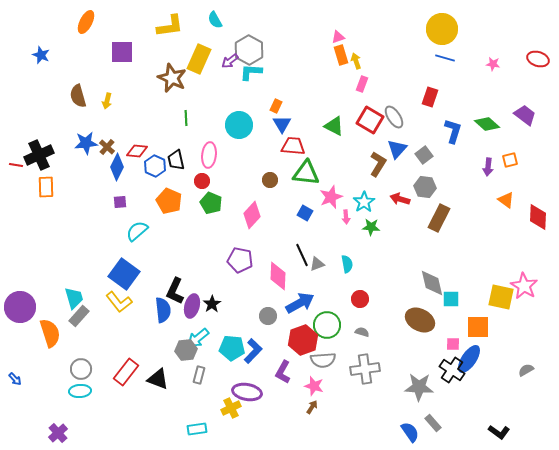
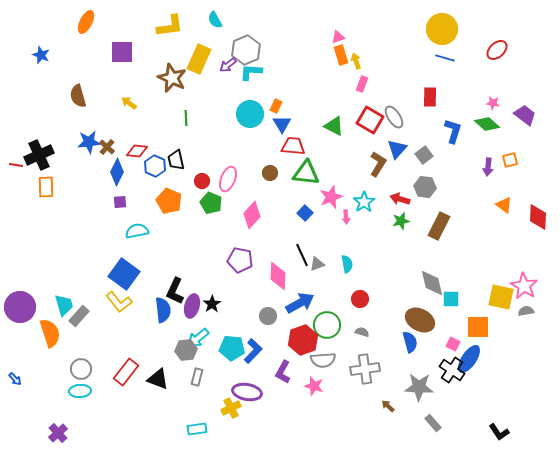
gray hexagon at (249, 50): moved 3 px left; rotated 8 degrees clockwise
red ellipse at (538, 59): moved 41 px left, 9 px up; rotated 60 degrees counterclockwise
purple arrow at (230, 61): moved 2 px left, 4 px down
pink star at (493, 64): moved 39 px down
red rectangle at (430, 97): rotated 18 degrees counterclockwise
yellow arrow at (107, 101): moved 22 px right, 2 px down; rotated 112 degrees clockwise
cyan circle at (239, 125): moved 11 px right, 11 px up
blue star at (86, 143): moved 3 px right, 1 px up
pink ellipse at (209, 155): moved 19 px right, 24 px down; rotated 15 degrees clockwise
blue diamond at (117, 167): moved 5 px down
brown circle at (270, 180): moved 7 px up
orange triangle at (506, 200): moved 2 px left, 5 px down
blue square at (305, 213): rotated 14 degrees clockwise
brown rectangle at (439, 218): moved 8 px down
green star at (371, 227): moved 30 px right, 6 px up; rotated 18 degrees counterclockwise
cyan semicircle at (137, 231): rotated 30 degrees clockwise
cyan trapezoid at (74, 298): moved 10 px left, 7 px down
pink square at (453, 344): rotated 24 degrees clockwise
gray semicircle at (526, 370): moved 59 px up; rotated 21 degrees clockwise
gray rectangle at (199, 375): moved 2 px left, 2 px down
brown arrow at (312, 407): moved 76 px right, 1 px up; rotated 80 degrees counterclockwise
blue semicircle at (410, 432): moved 90 px up; rotated 20 degrees clockwise
black L-shape at (499, 432): rotated 20 degrees clockwise
